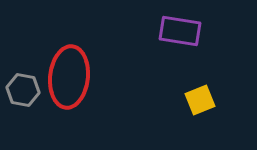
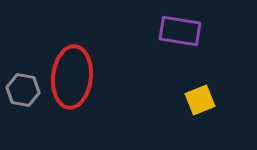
red ellipse: moved 3 px right
